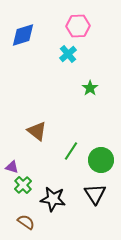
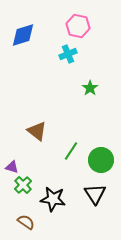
pink hexagon: rotated 15 degrees clockwise
cyan cross: rotated 18 degrees clockwise
